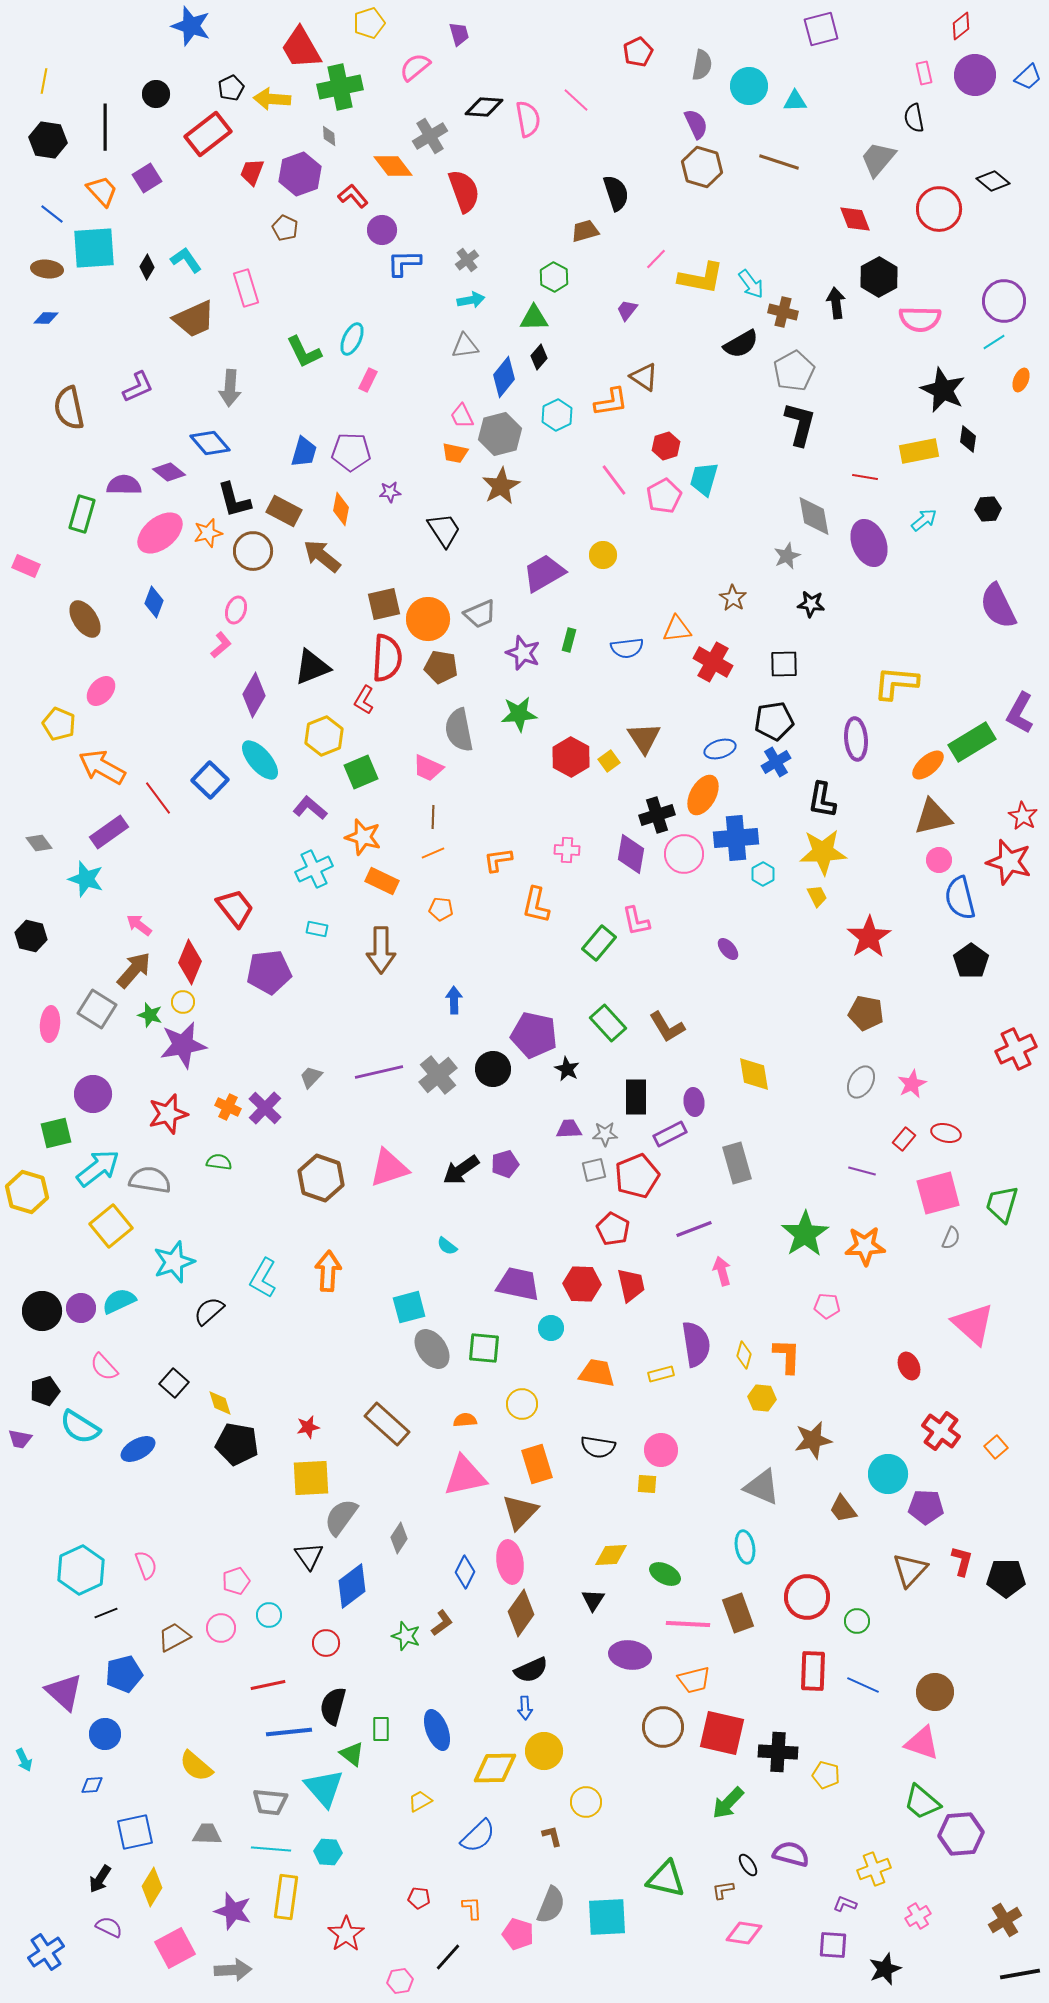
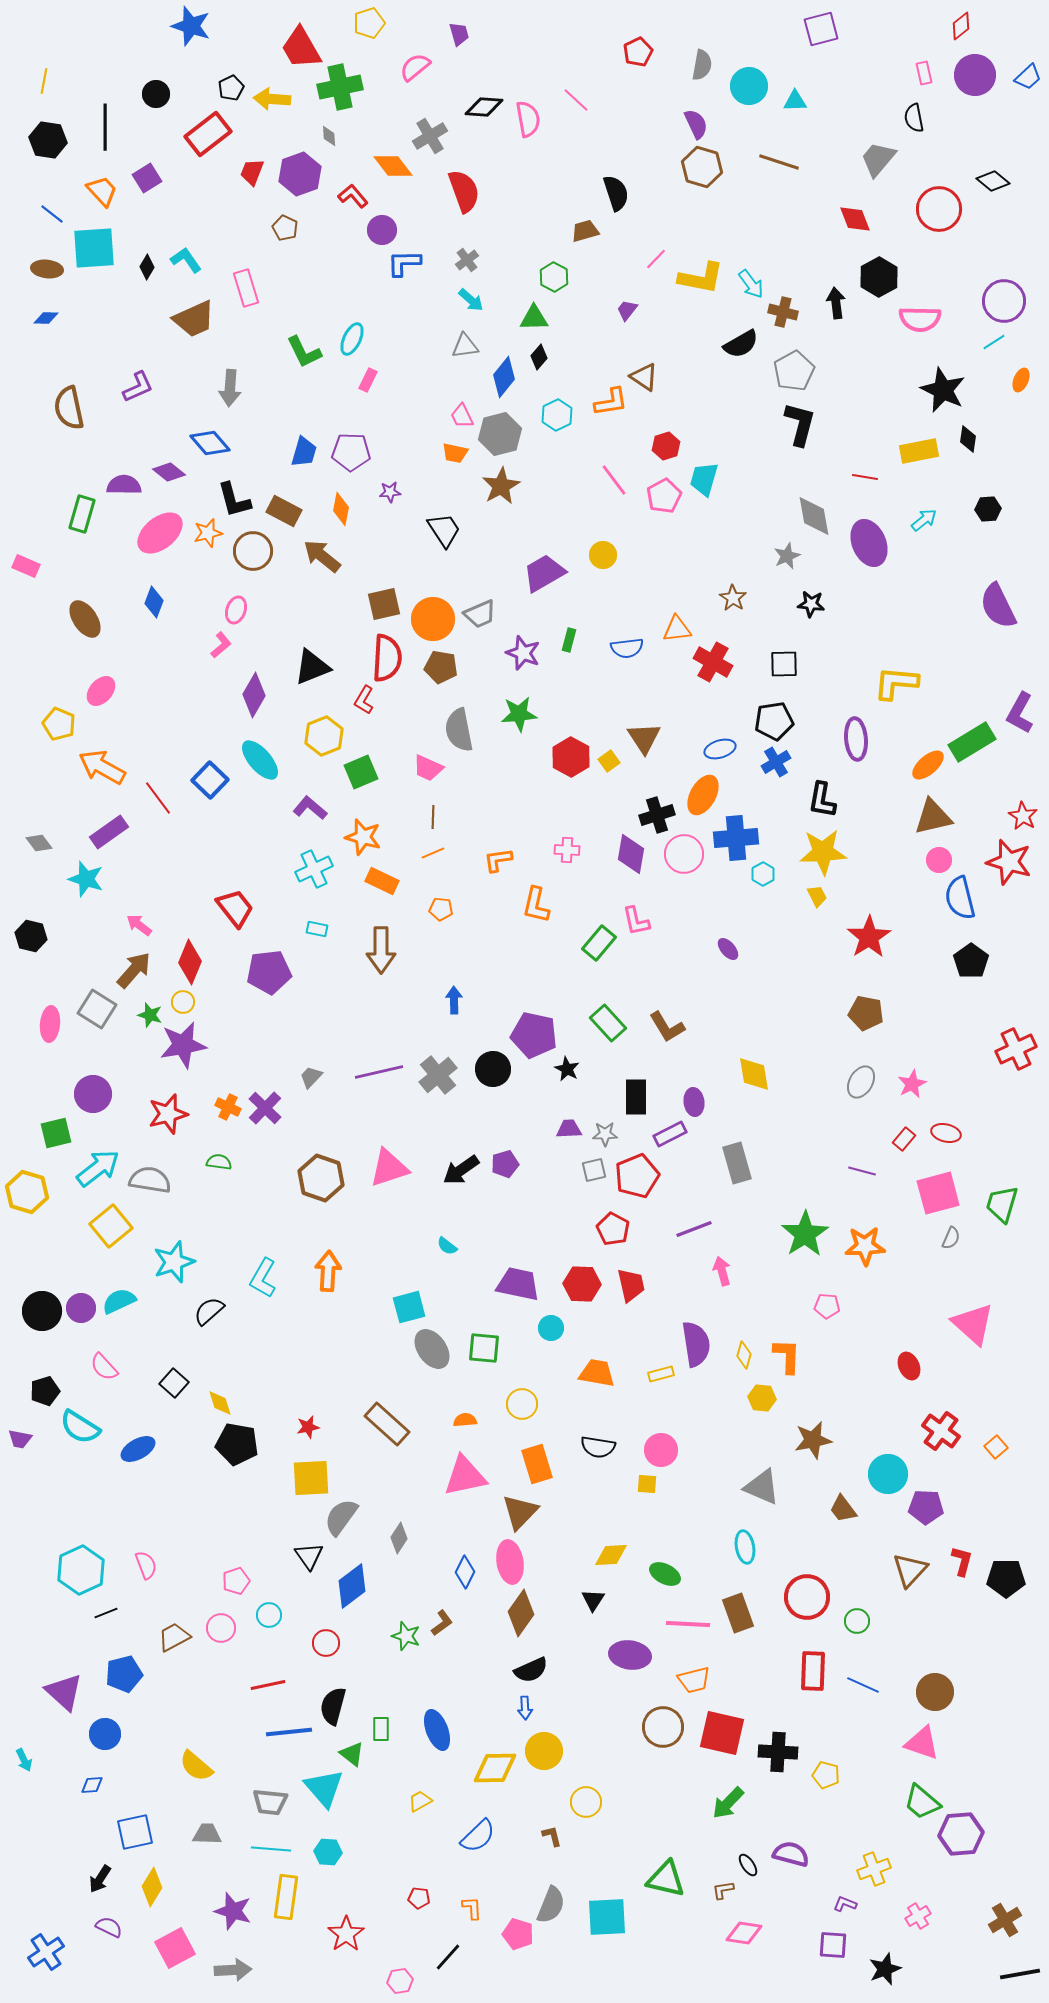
cyan arrow at (471, 300): rotated 52 degrees clockwise
orange circle at (428, 619): moved 5 px right
